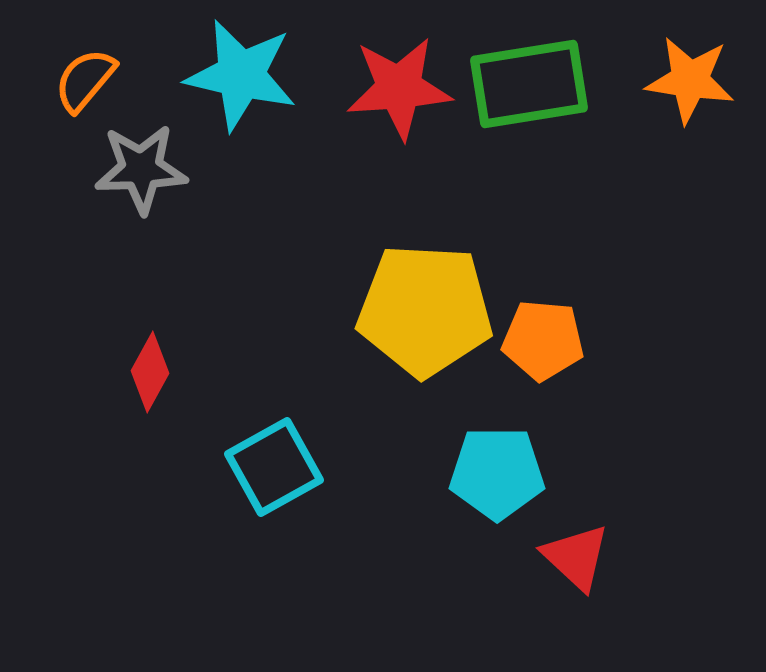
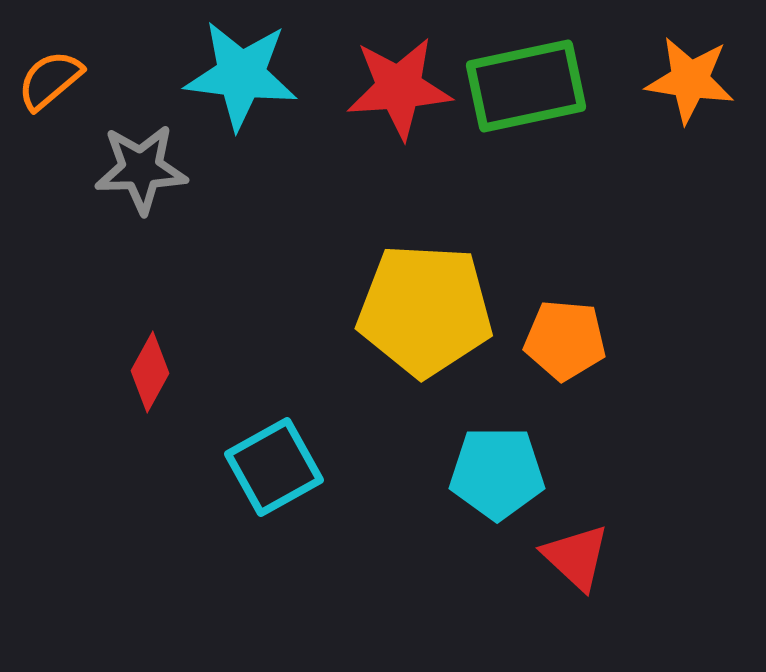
cyan star: rotated 6 degrees counterclockwise
orange semicircle: moved 35 px left; rotated 10 degrees clockwise
green rectangle: moved 3 px left, 2 px down; rotated 3 degrees counterclockwise
orange pentagon: moved 22 px right
